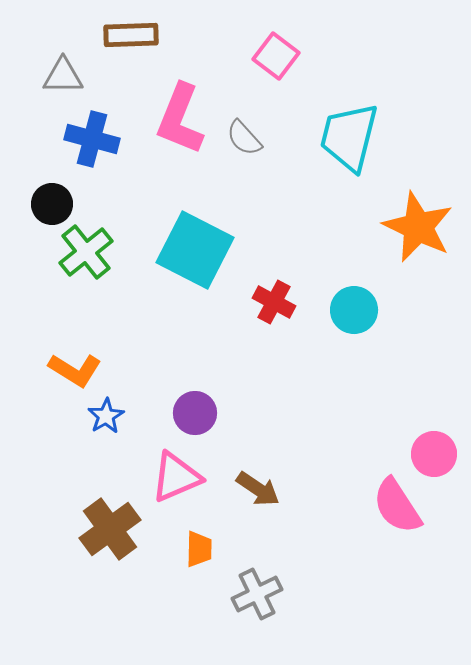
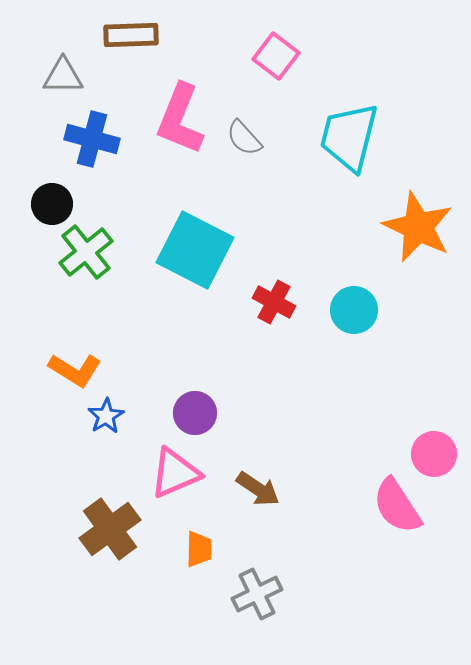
pink triangle: moved 1 px left, 4 px up
